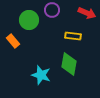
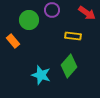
red arrow: rotated 12 degrees clockwise
green diamond: moved 2 px down; rotated 30 degrees clockwise
